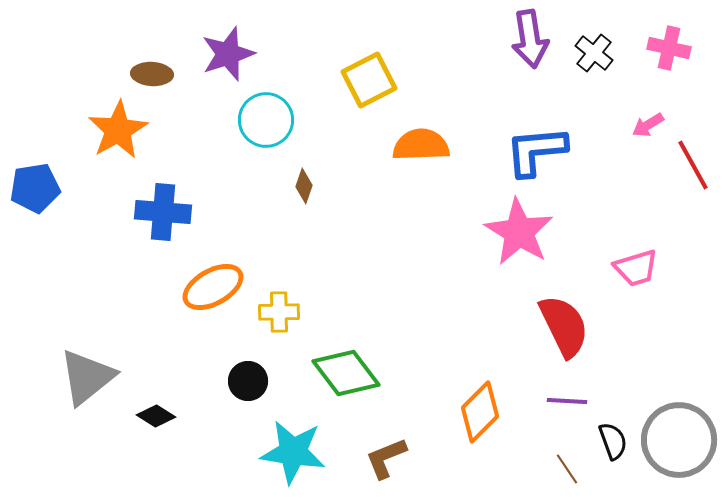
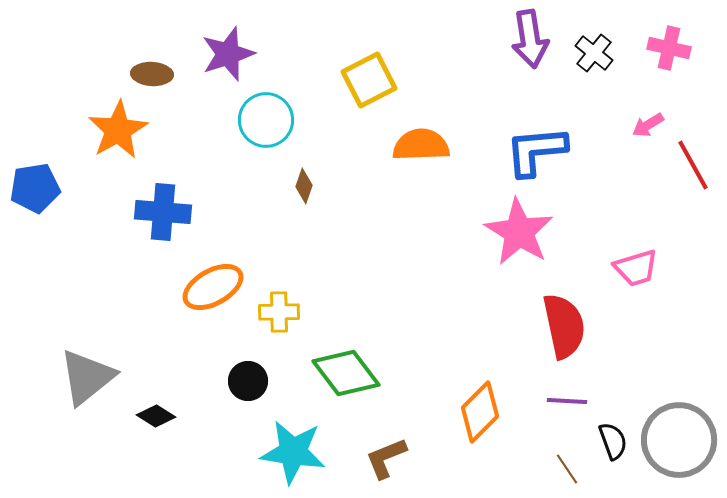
red semicircle: rotated 14 degrees clockwise
